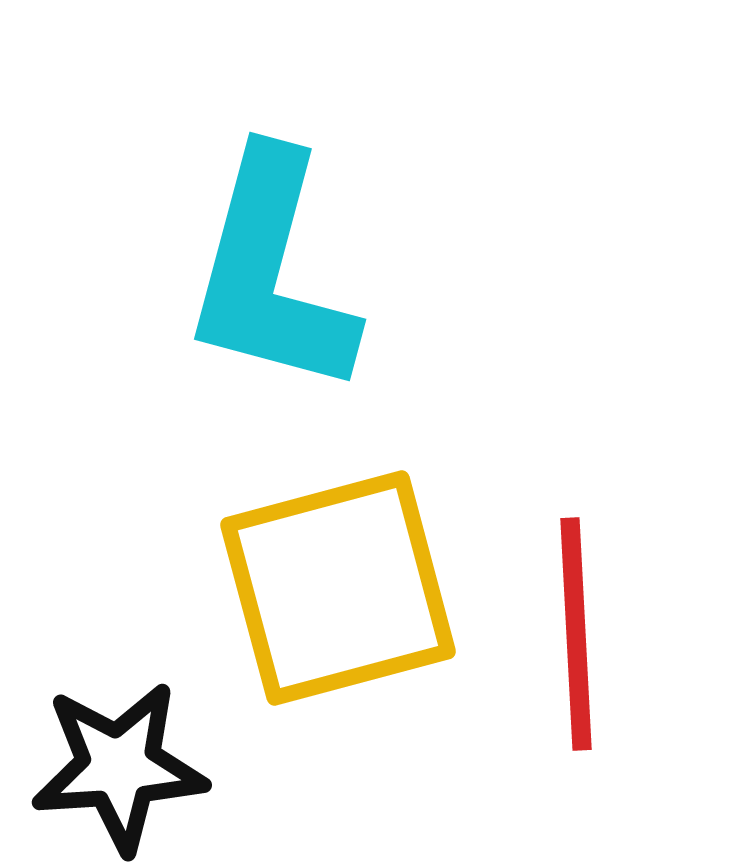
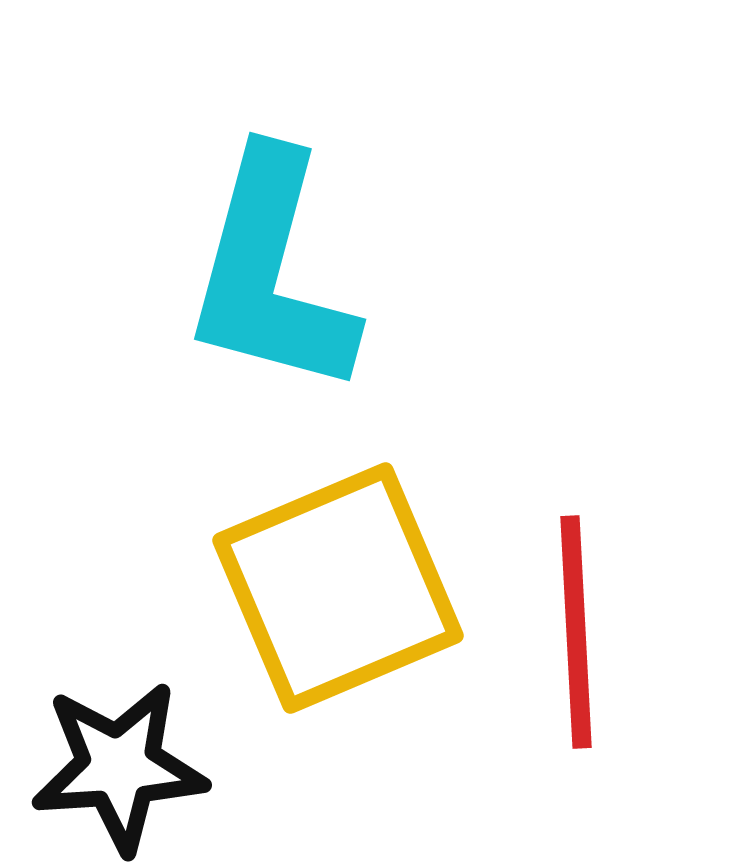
yellow square: rotated 8 degrees counterclockwise
red line: moved 2 px up
